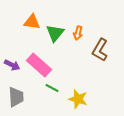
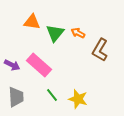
orange arrow: rotated 104 degrees clockwise
green line: moved 7 px down; rotated 24 degrees clockwise
